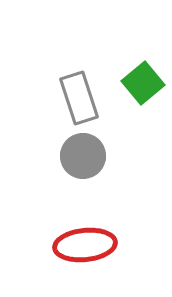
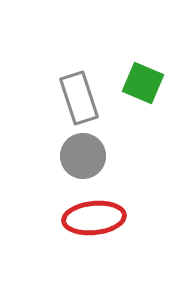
green square: rotated 27 degrees counterclockwise
red ellipse: moved 9 px right, 27 px up
